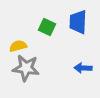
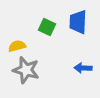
yellow semicircle: moved 1 px left
gray star: moved 2 px down; rotated 8 degrees clockwise
